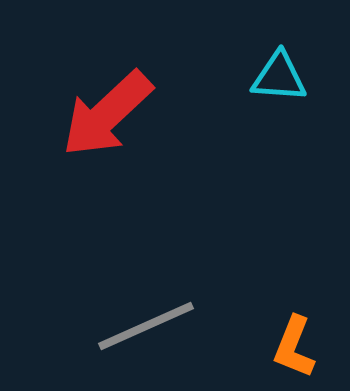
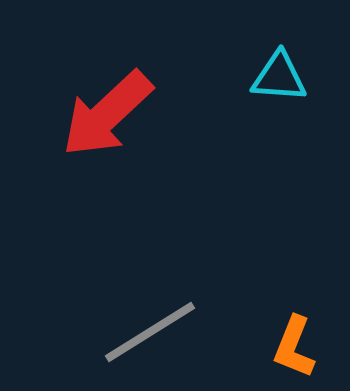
gray line: moved 4 px right, 6 px down; rotated 8 degrees counterclockwise
